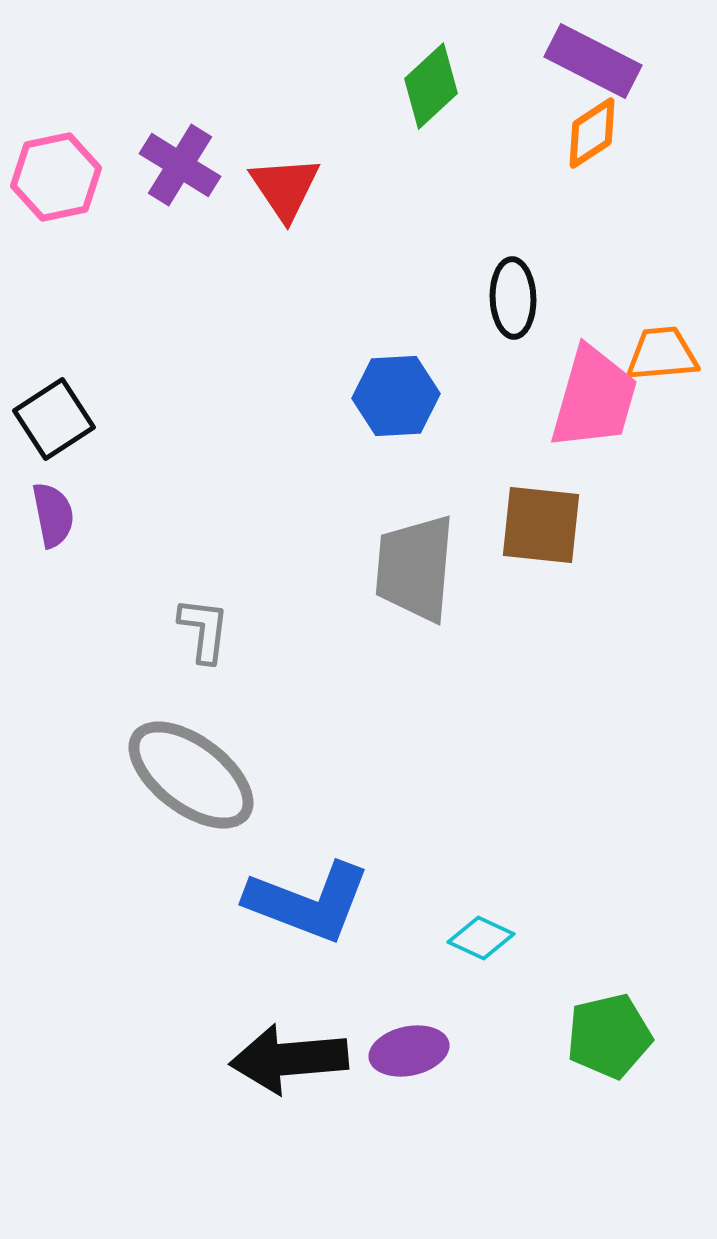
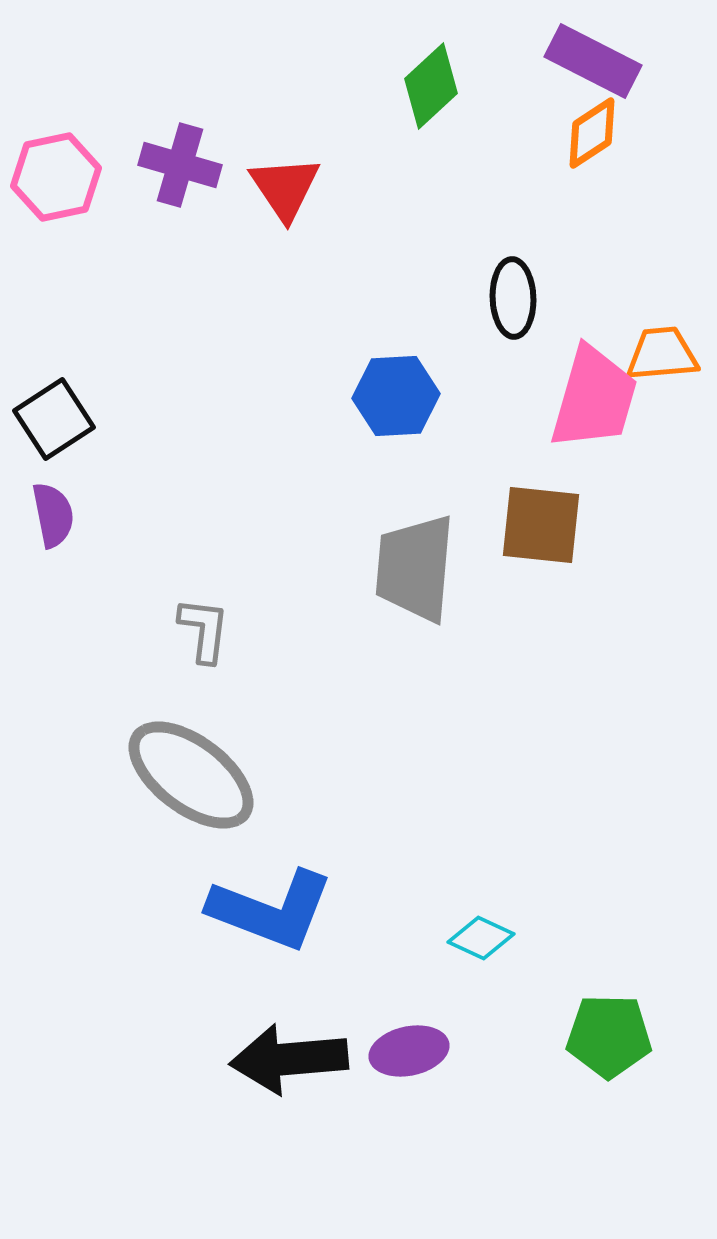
purple cross: rotated 16 degrees counterclockwise
blue L-shape: moved 37 px left, 8 px down
green pentagon: rotated 14 degrees clockwise
